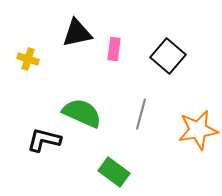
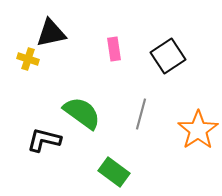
black triangle: moved 26 px left
pink rectangle: rotated 15 degrees counterclockwise
black square: rotated 16 degrees clockwise
green semicircle: rotated 12 degrees clockwise
orange star: rotated 24 degrees counterclockwise
